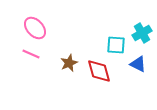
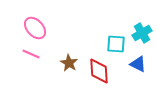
cyan square: moved 1 px up
brown star: rotated 18 degrees counterclockwise
red diamond: rotated 12 degrees clockwise
